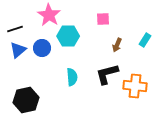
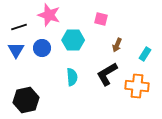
pink star: rotated 15 degrees counterclockwise
pink square: moved 2 px left; rotated 16 degrees clockwise
black line: moved 4 px right, 2 px up
cyan hexagon: moved 5 px right, 4 px down
cyan rectangle: moved 14 px down
blue triangle: moved 2 px left; rotated 18 degrees counterclockwise
black L-shape: rotated 15 degrees counterclockwise
orange cross: moved 2 px right
